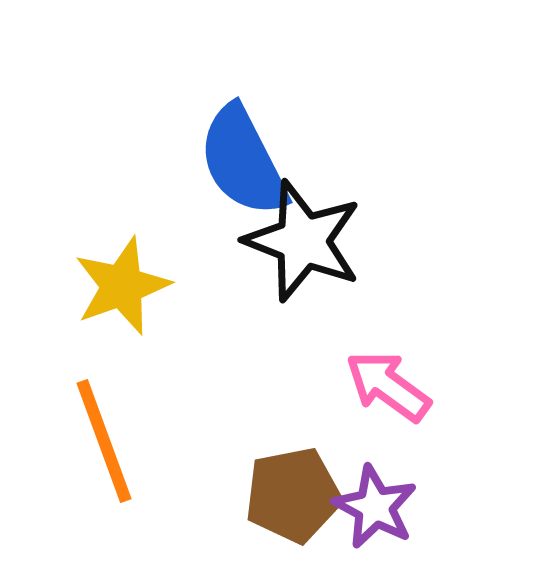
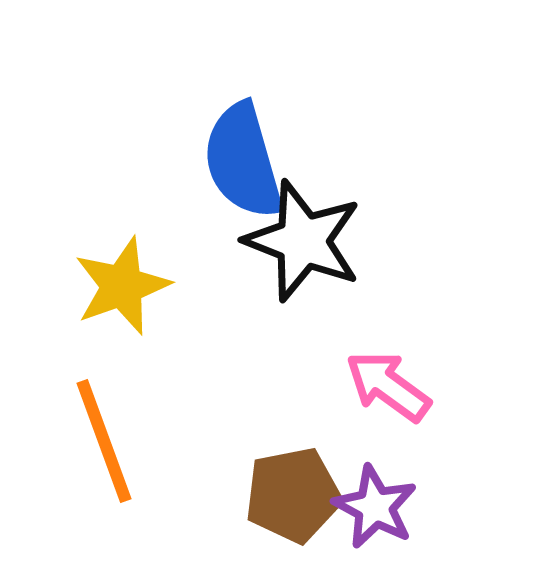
blue semicircle: rotated 11 degrees clockwise
